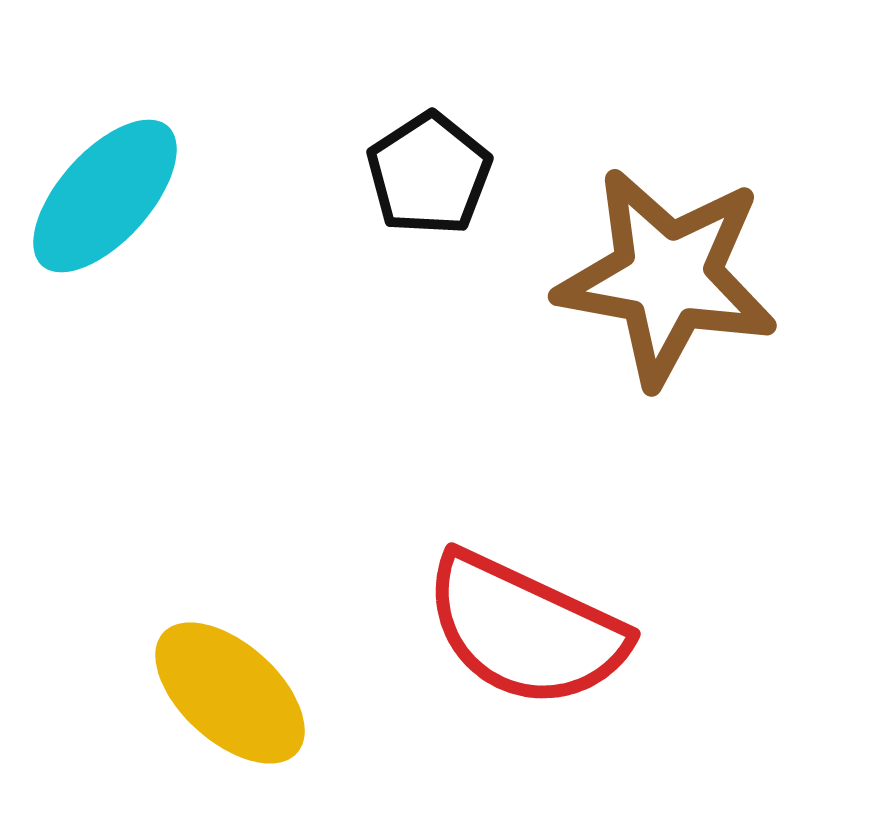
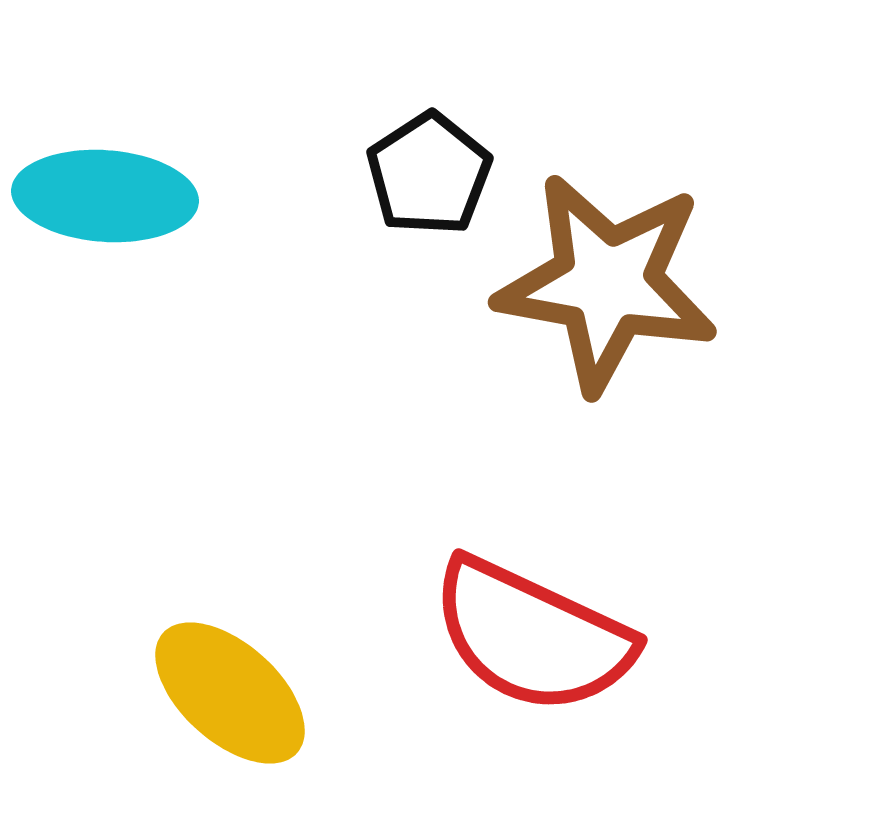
cyan ellipse: rotated 52 degrees clockwise
brown star: moved 60 px left, 6 px down
red semicircle: moved 7 px right, 6 px down
